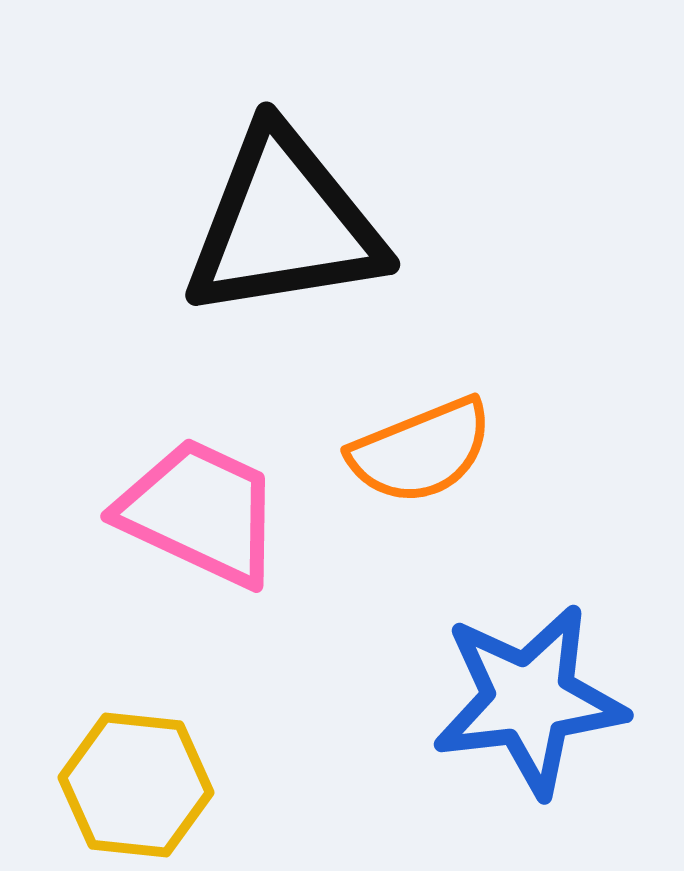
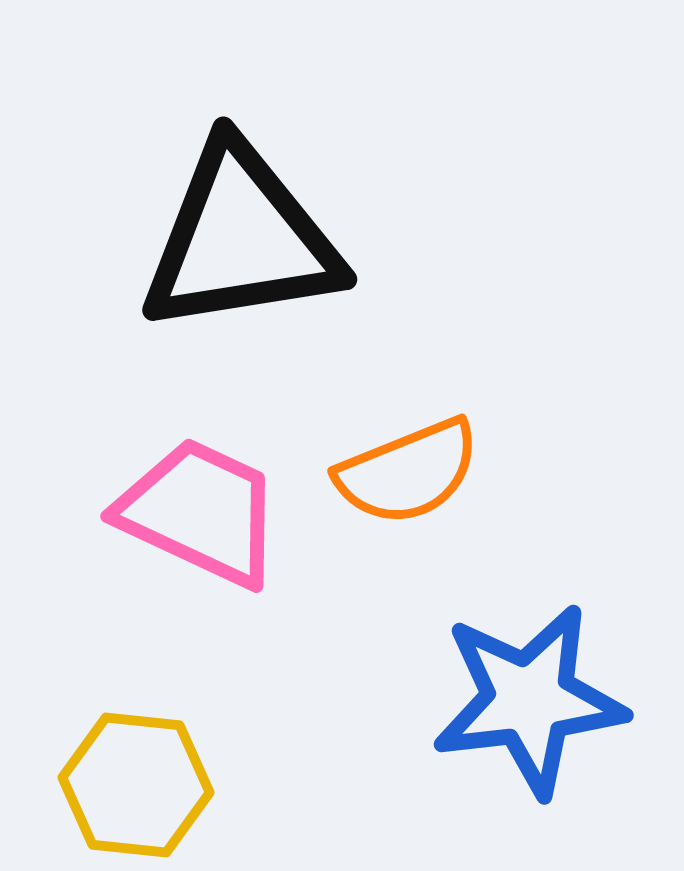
black triangle: moved 43 px left, 15 px down
orange semicircle: moved 13 px left, 21 px down
